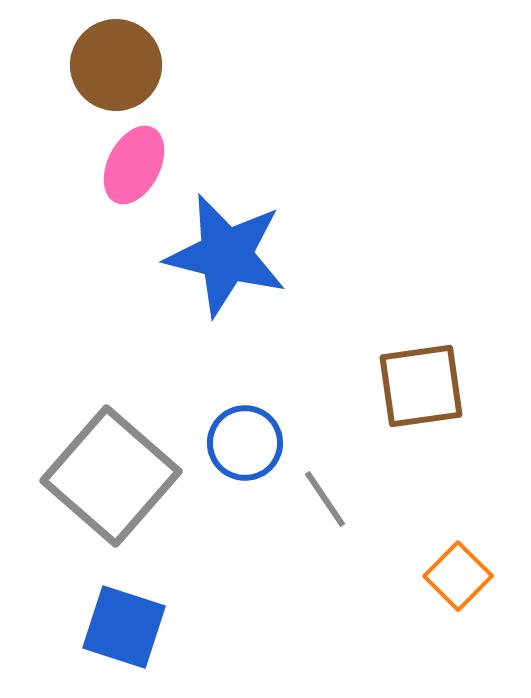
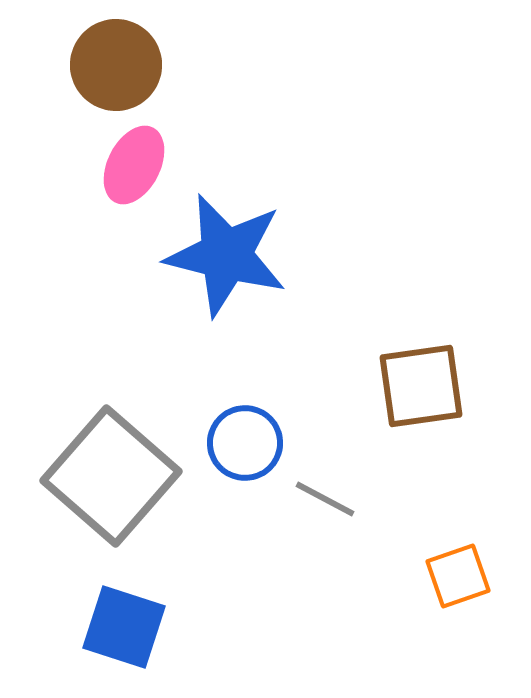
gray line: rotated 28 degrees counterclockwise
orange square: rotated 26 degrees clockwise
